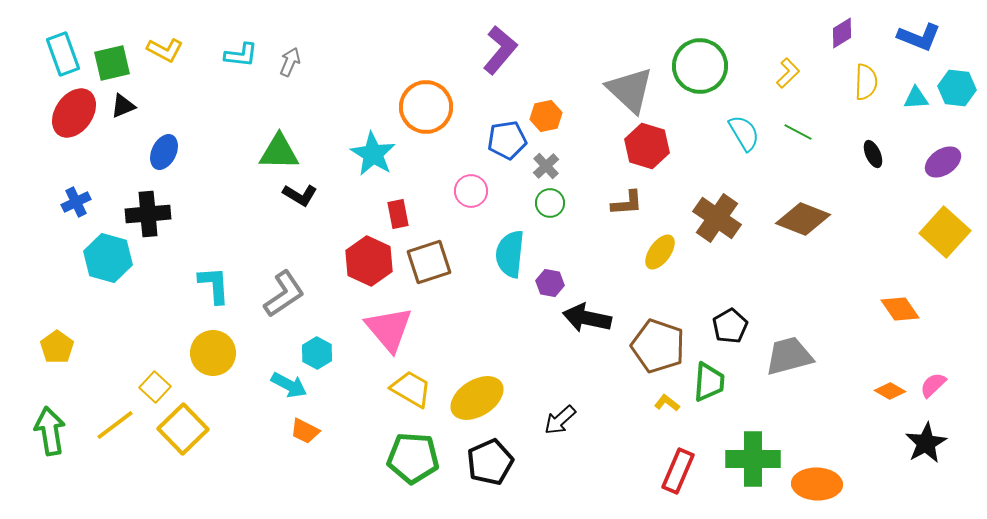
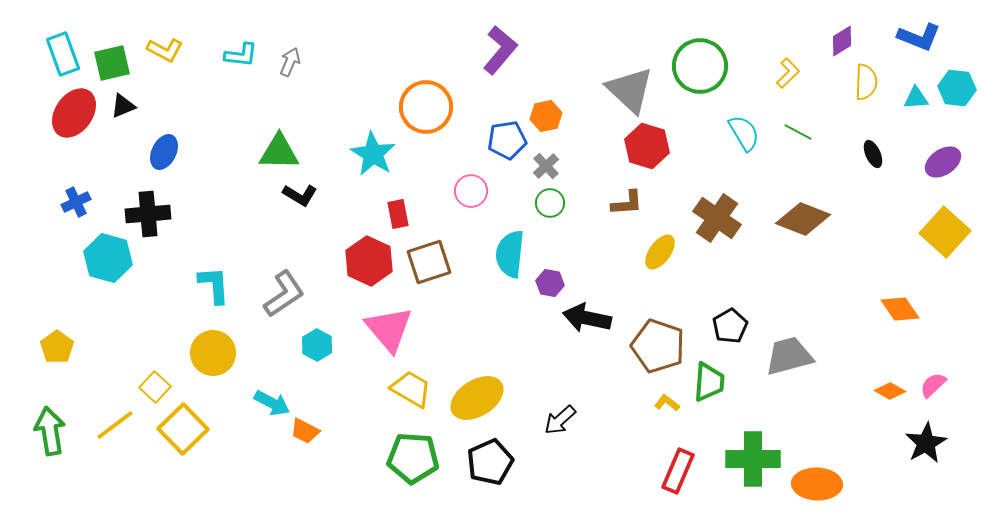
purple diamond at (842, 33): moved 8 px down
cyan hexagon at (317, 353): moved 8 px up
cyan arrow at (289, 385): moved 17 px left, 18 px down
